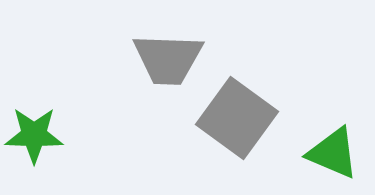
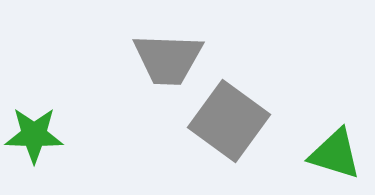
gray square: moved 8 px left, 3 px down
green triangle: moved 2 px right, 1 px down; rotated 6 degrees counterclockwise
